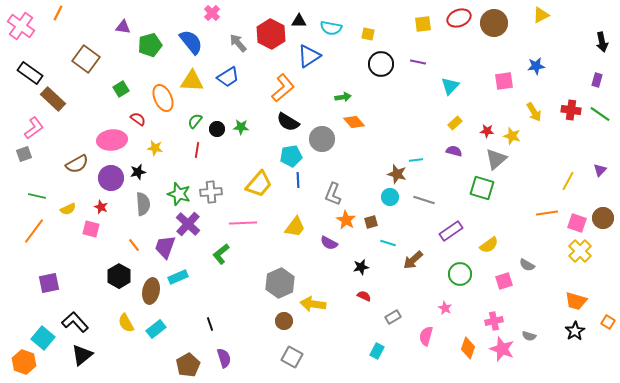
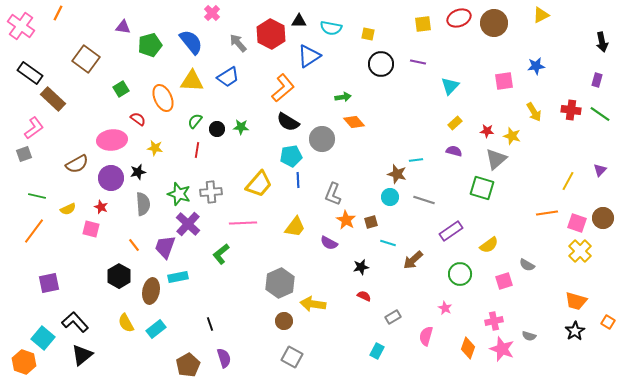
cyan rectangle at (178, 277): rotated 12 degrees clockwise
